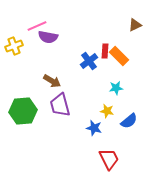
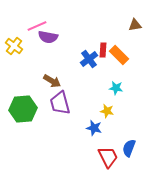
brown triangle: rotated 16 degrees clockwise
yellow cross: rotated 30 degrees counterclockwise
red rectangle: moved 2 px left, 1 px up
orange rectangle: moved 1 px up
blue cross: moved 2 px up
cyan star: rotated 16 degrees clockwise
purple trapezoid: moved 2 px up
green hexagon: moved 2 px up
blue semicircle: moved 27 px down; rotated 150 degrees clockwise
red trapezoid: moved 1 px left, 2 px up
